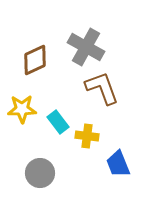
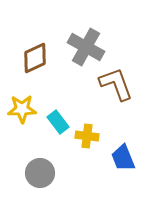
brown diamond: moved 2 px up
brown L-shape: moved 14 px right, 4 px up
blue trapezoid: moved 5 px right, 6 px up
